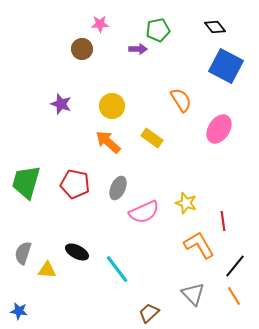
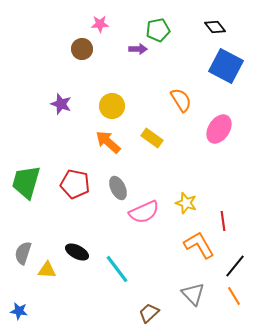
gray ellipse: rotated 50 degrees counterclockwise
